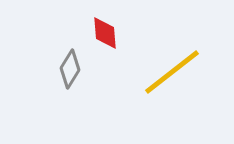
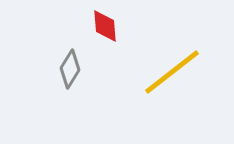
red diamond: moved 7 px up
